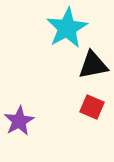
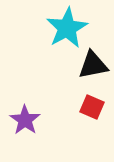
purple star: moved 6 px right, 1 px up; rotated 8 degrees counterclockwise
